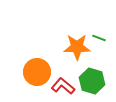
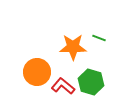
orange star: moved 4 px left
green hexagon: moved 1 px left, 1 px down
